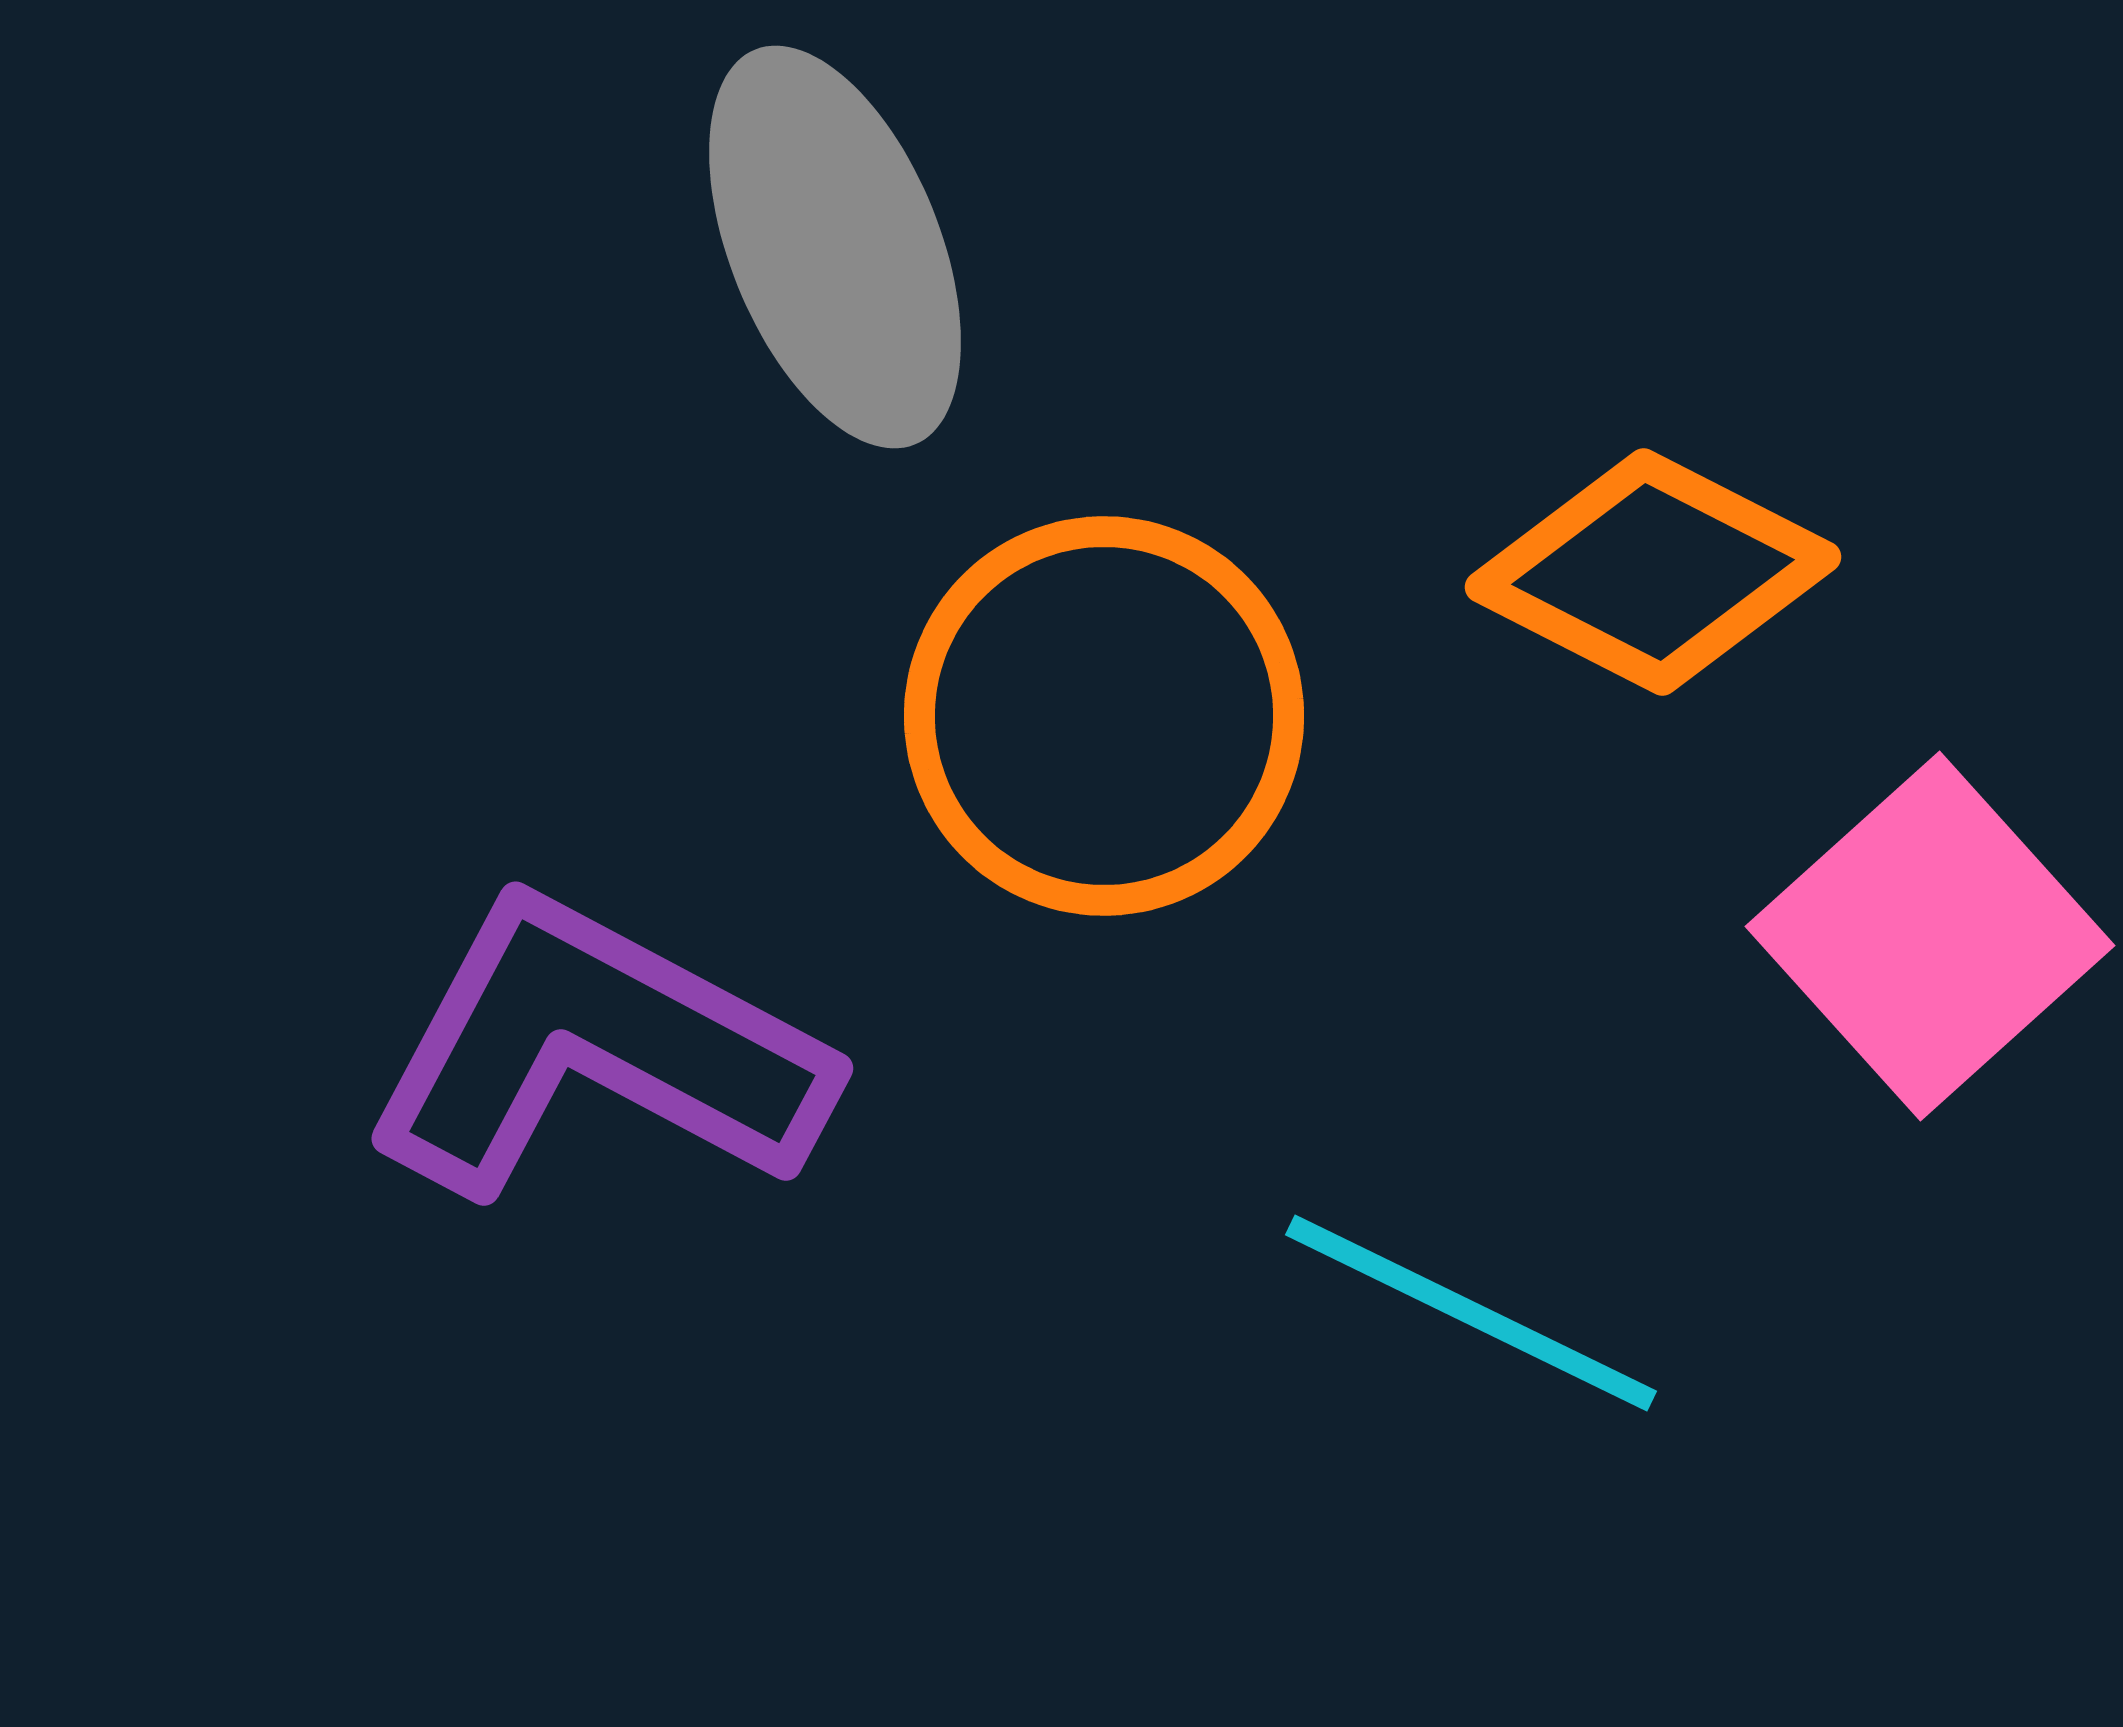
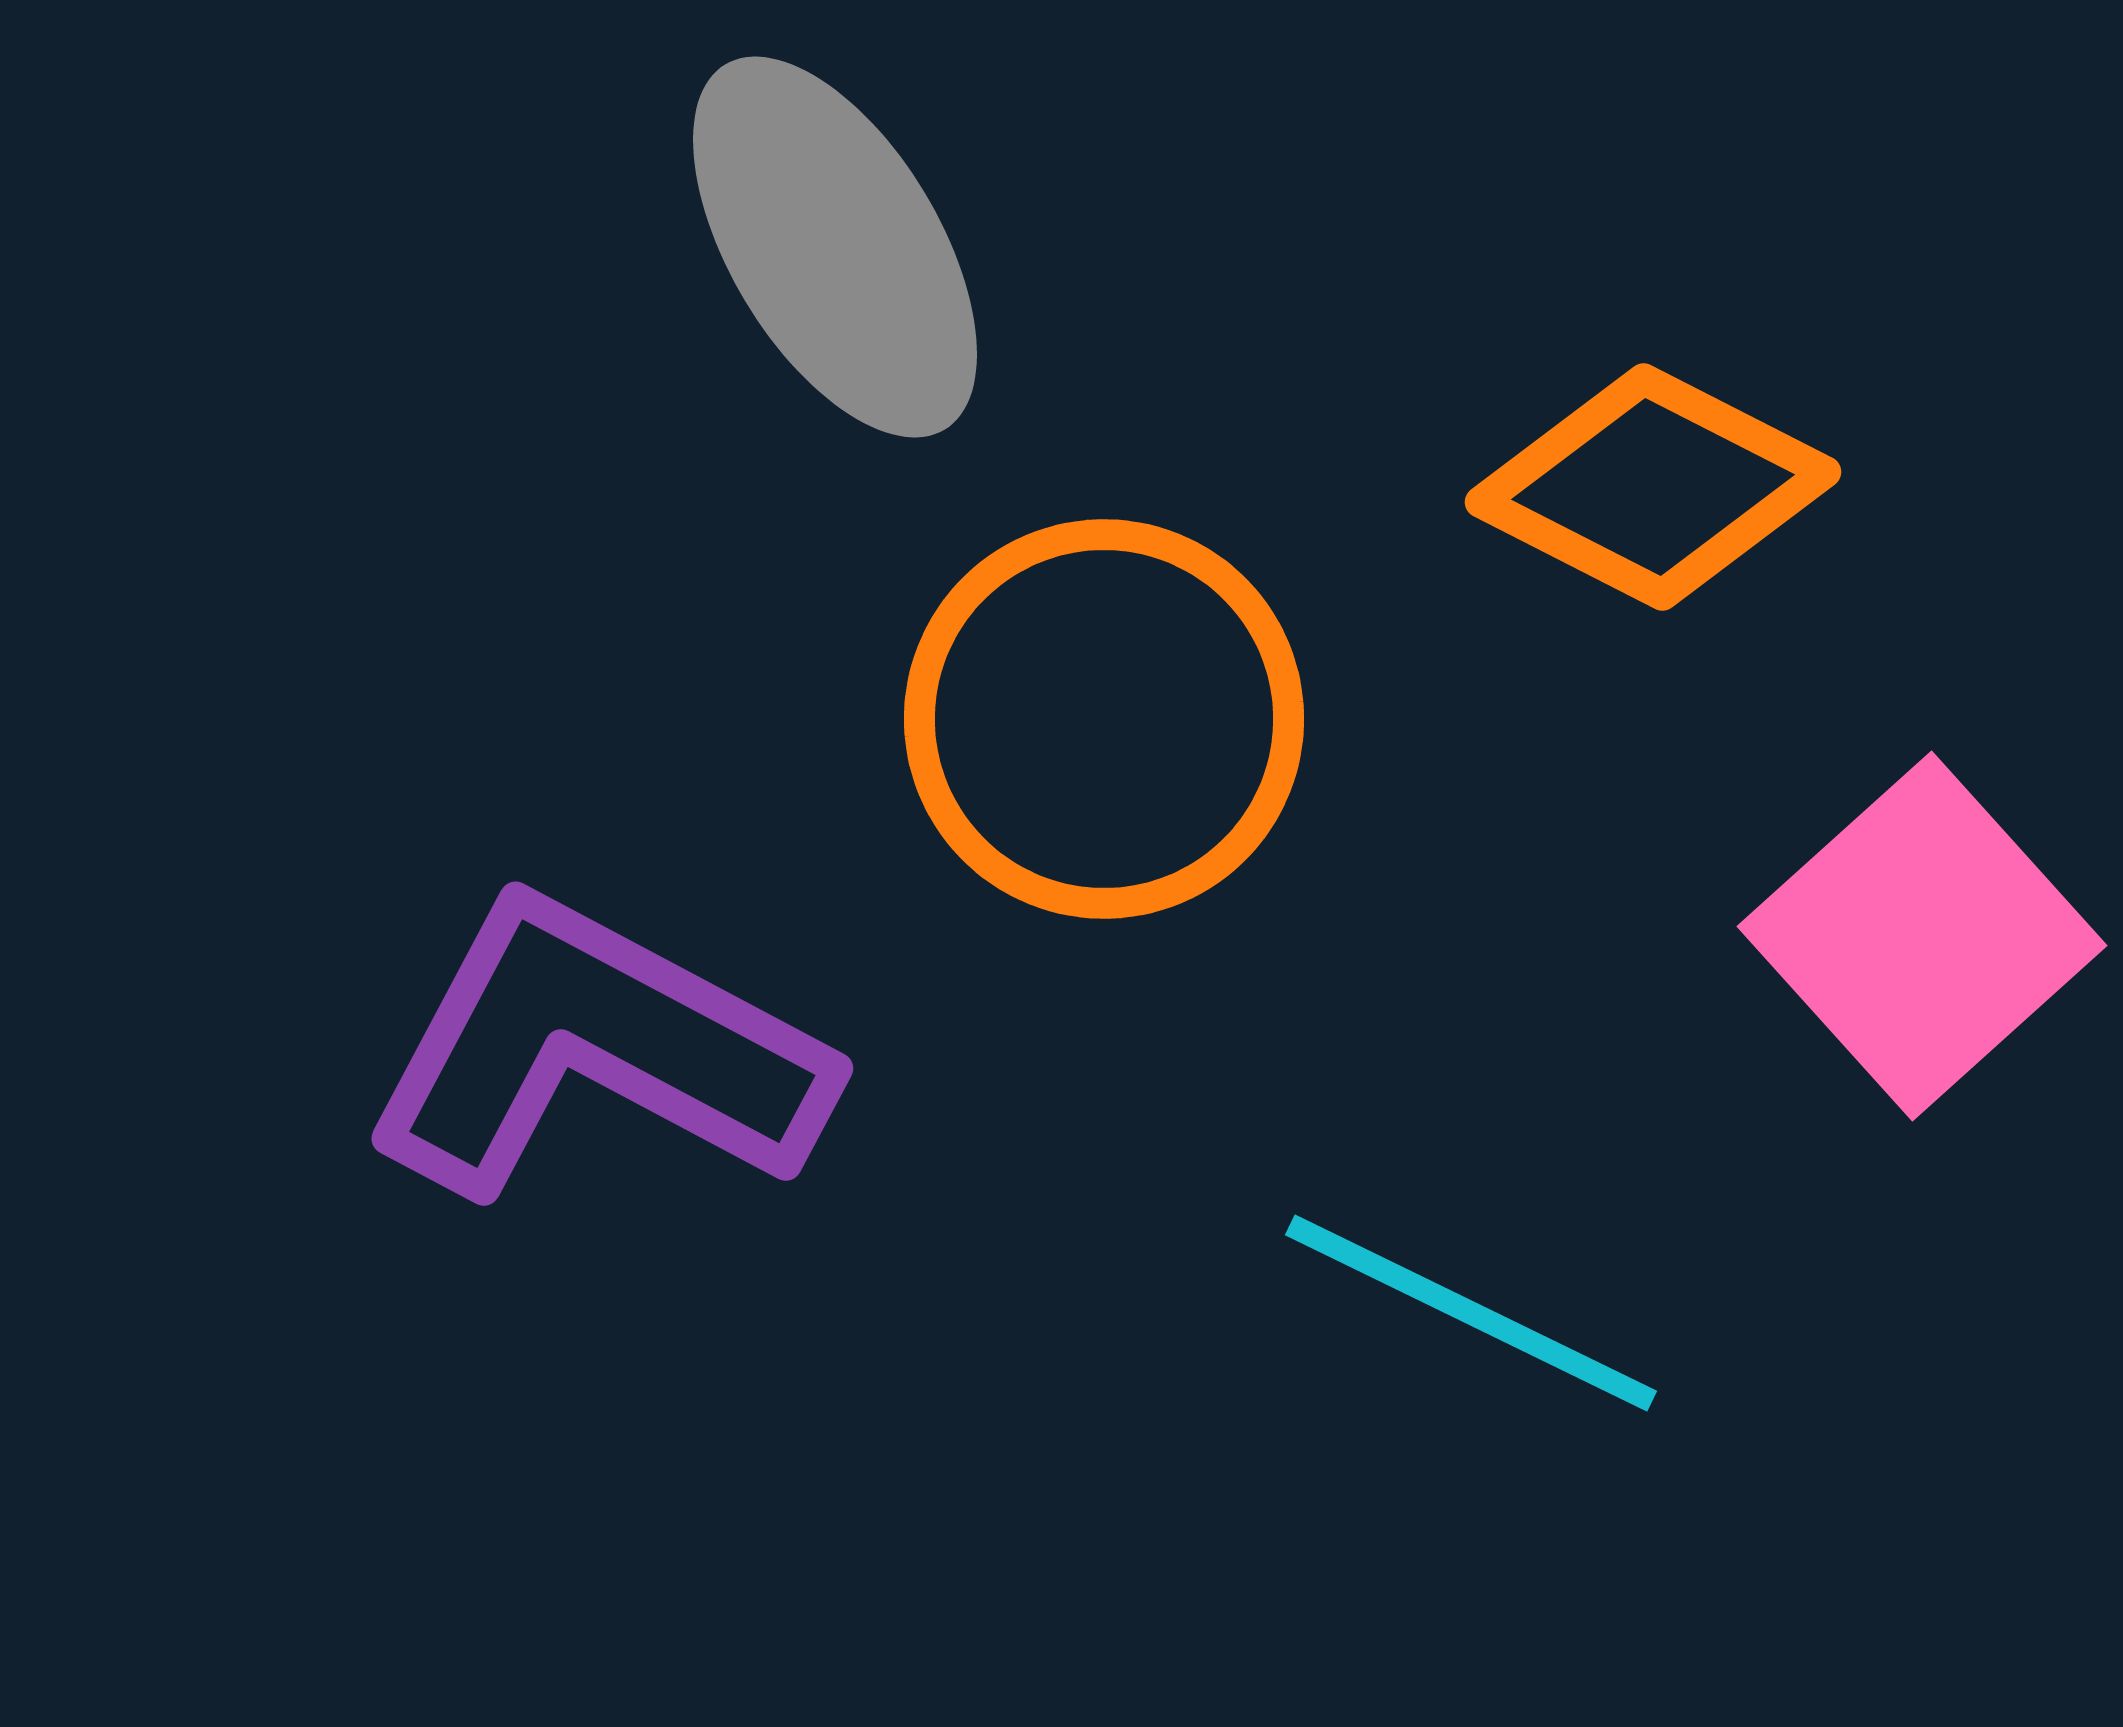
gray ellipse: rotated 9 degrees counterclockwise
orange diamond: moved 85 px up
orange circle: moved 3 px down
pink square: moved 8 px left
